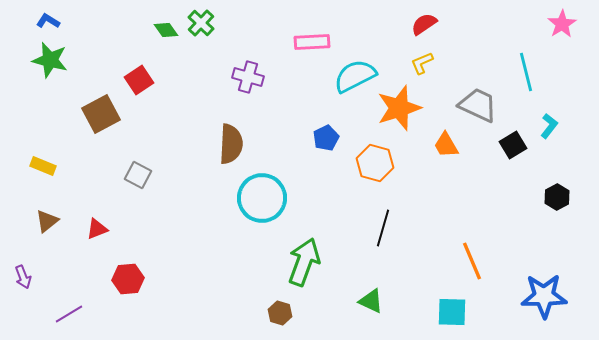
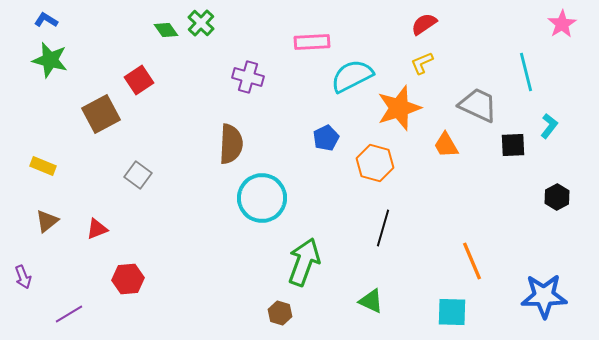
blue L-shape: moved 2 px left, 1 px up
cyan semicircle: moved 3 px left
black square: rotated 28 degrees clockwise
gray square: rotated 8 degrees clockwise
